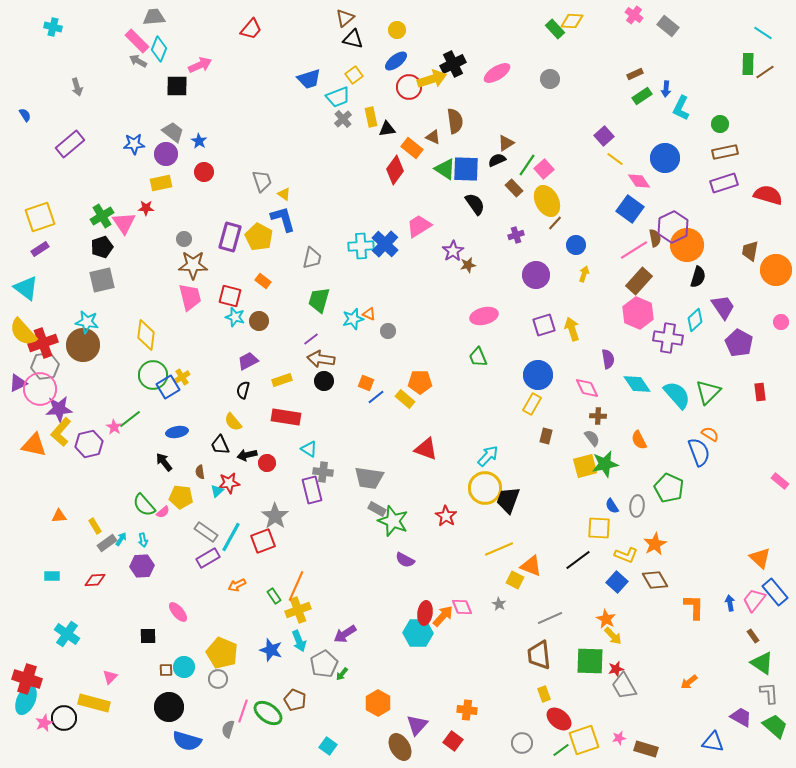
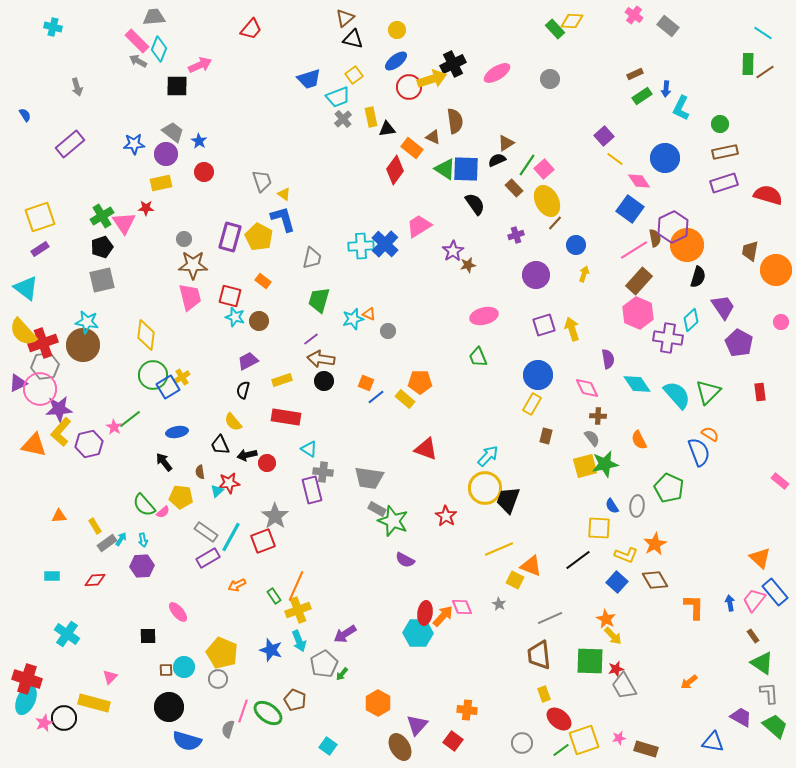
cyan diamond at (695, 320): moved 4 px left
